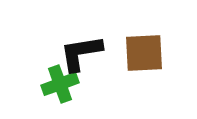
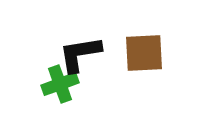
black L-shape: moved 1 px left, 1 px down
